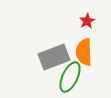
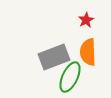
red star: moved 1 px left, 1 px up
orange semicircle: moved 4 px right
